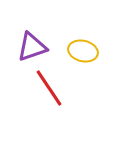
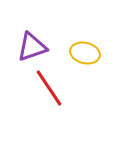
yellow ellipse: moved 2 px right, 2 px down
